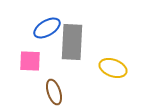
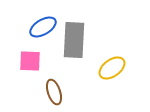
blue ellipse: moved 4 px left, 1 px up
gray rectangle: moved 2 px right, 2 px up
yellow ellipse: moved 1 px left; rotated 56 degrees counterclockwise
